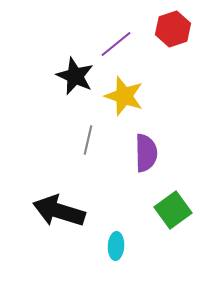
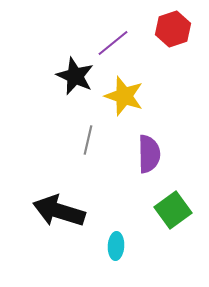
purple line: moved 3 px left, 1 px up
purple semicircle: moved 3 px right, 1 px down
